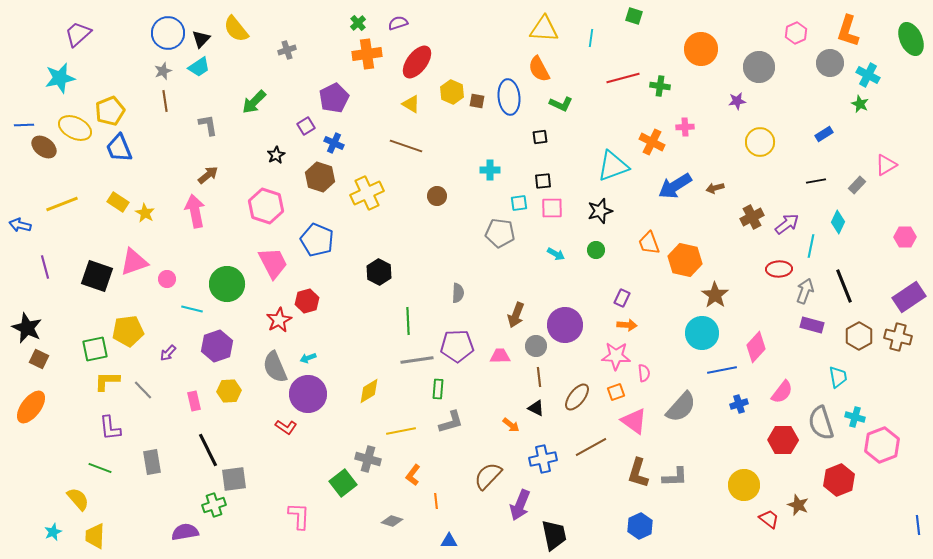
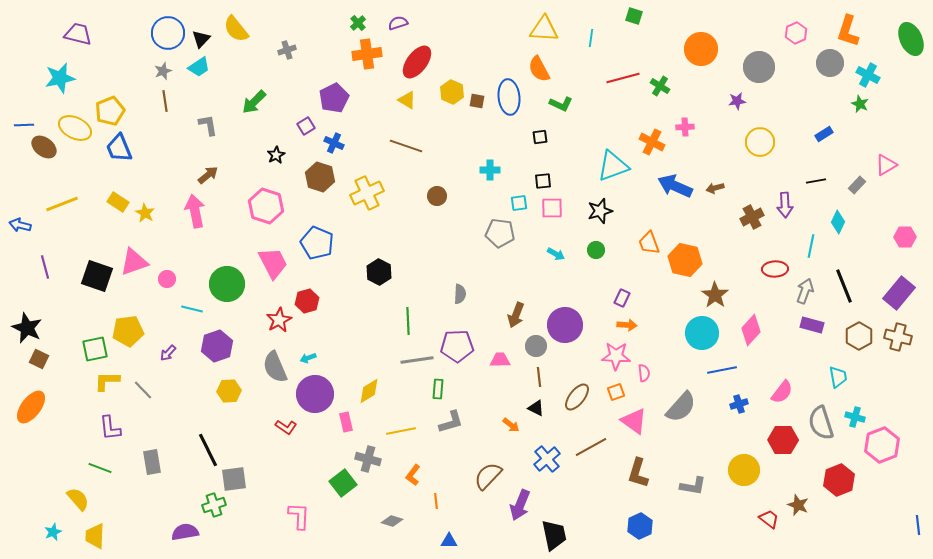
purple trapezoid at (78, 34): rotated 56 degrees clockwise
green cross at (660, 86): rotated 24 degrees clockwise
yellow triangle at (411, 104): moved 4 px left, 4 px up
blue arrow at (675, 186): rotated 56 degrees clockwise
purple arrow at (787, 224): moved 2 px left, 19 px up; rotated 125 degrees clockwise
blue pentagon at (317, 240): moved 3 px down
red ellipse at (779, 269): moved 4 px left
gray semicircle at (458, 293): moved 2 px right, 1 px down
purple rectangle at (909, 297): moved 10 px left, 4 px up; rotated 16 degrees counterclockwise
pink diamond at (756, 347): moved 5 px left, 17 px up
pink trapezoid at (500, 356): moved 4 px down
purple circle at (308, 394): moved 7 px right
pink rectangle at (194, 401): moved 152 px right, 21 px down
blue cross at (543, 459): moved 4 px right; rotated 28 degrees counterclockwise
gray L-shape at (675, 477): moved 18 px right, 9 px down; rotated 12 degrees clockwise
yellow circle at (744, 485): moved 15 px up
